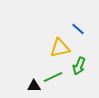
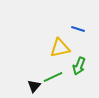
blue line: rotated 24 degrees counterclockwise
black triangle: rotated 48 degrees counterclockwise
